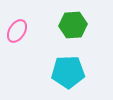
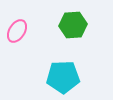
cyan pentagon: moved 5 px left, 5 px down
